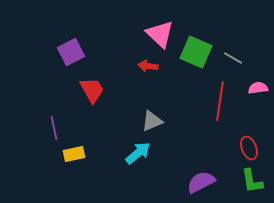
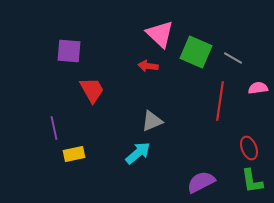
purple square: moved 2 px left, 1 px up; rotated 32 degrees clockwise
